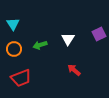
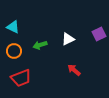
cyan triangle: moved 3 px down; rotated 32 degrees counterclockwise
white triangle: rotated 32 degrees clockwise
orange circle: moved 2 px down
